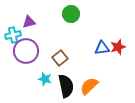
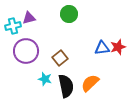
green circle: moved 2 px left
purple triangle: moved 4 px up
cyan cross: moved 9 px up
orange semicircle: moved 1 px right, 3 px up
